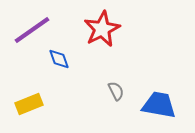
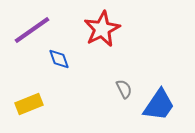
gray semicircle: moved 8 px right, 2 px up
blue trapezoid: rotated 114 degrees clockwise
